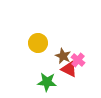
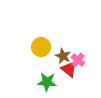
yellow circle: moved 3 px right, 4 px down
red triangle: rotated 12 degrees clockwise
